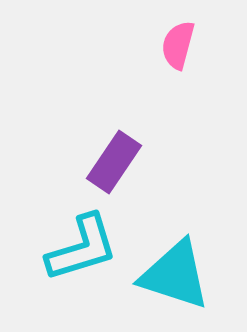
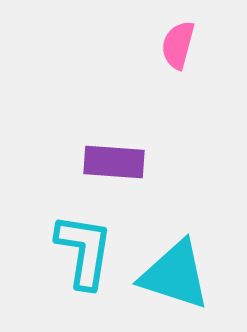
purple rectangle: rotated 60 degrees clockwise
cyan L-shape: moved 2 px right, 3 px down; rotated 64 degrees counterclockwise
